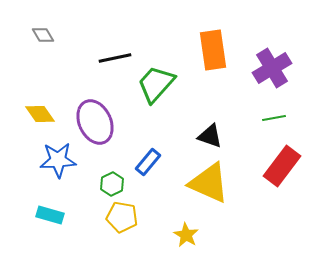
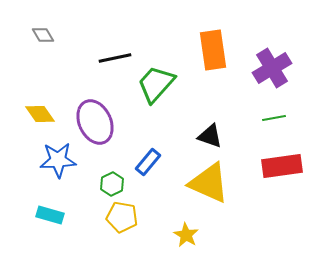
red rectangle: rotated 45 degrees clockwise
